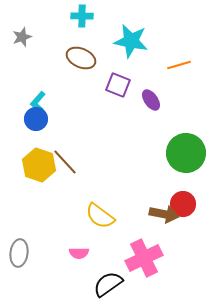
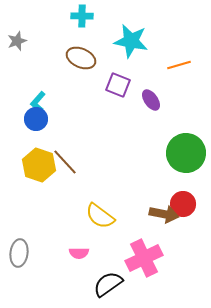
gray star: moved 5 px left, 4 px down
